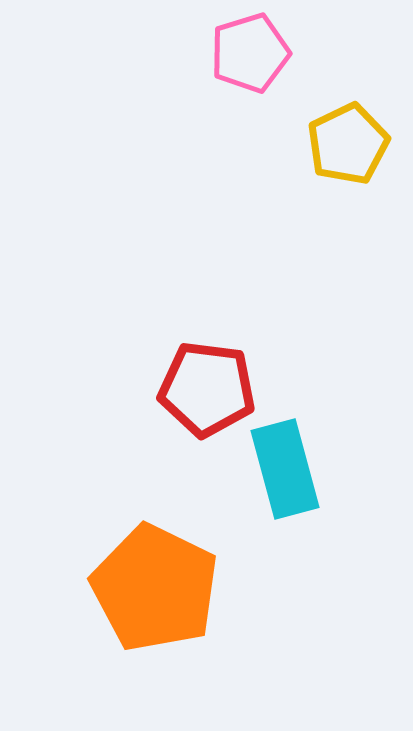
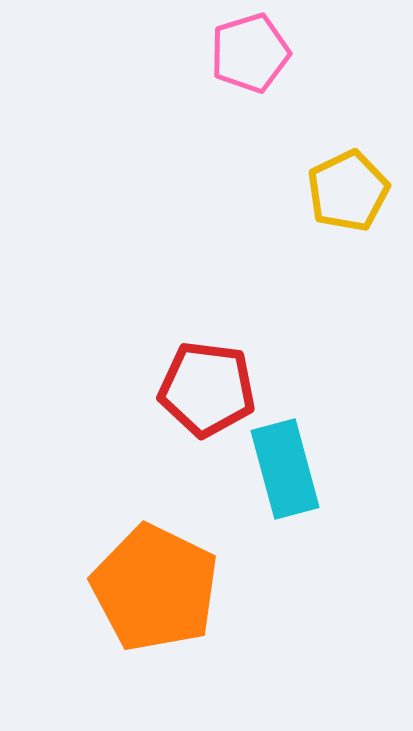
yellow pentagon: moved 47 px down
